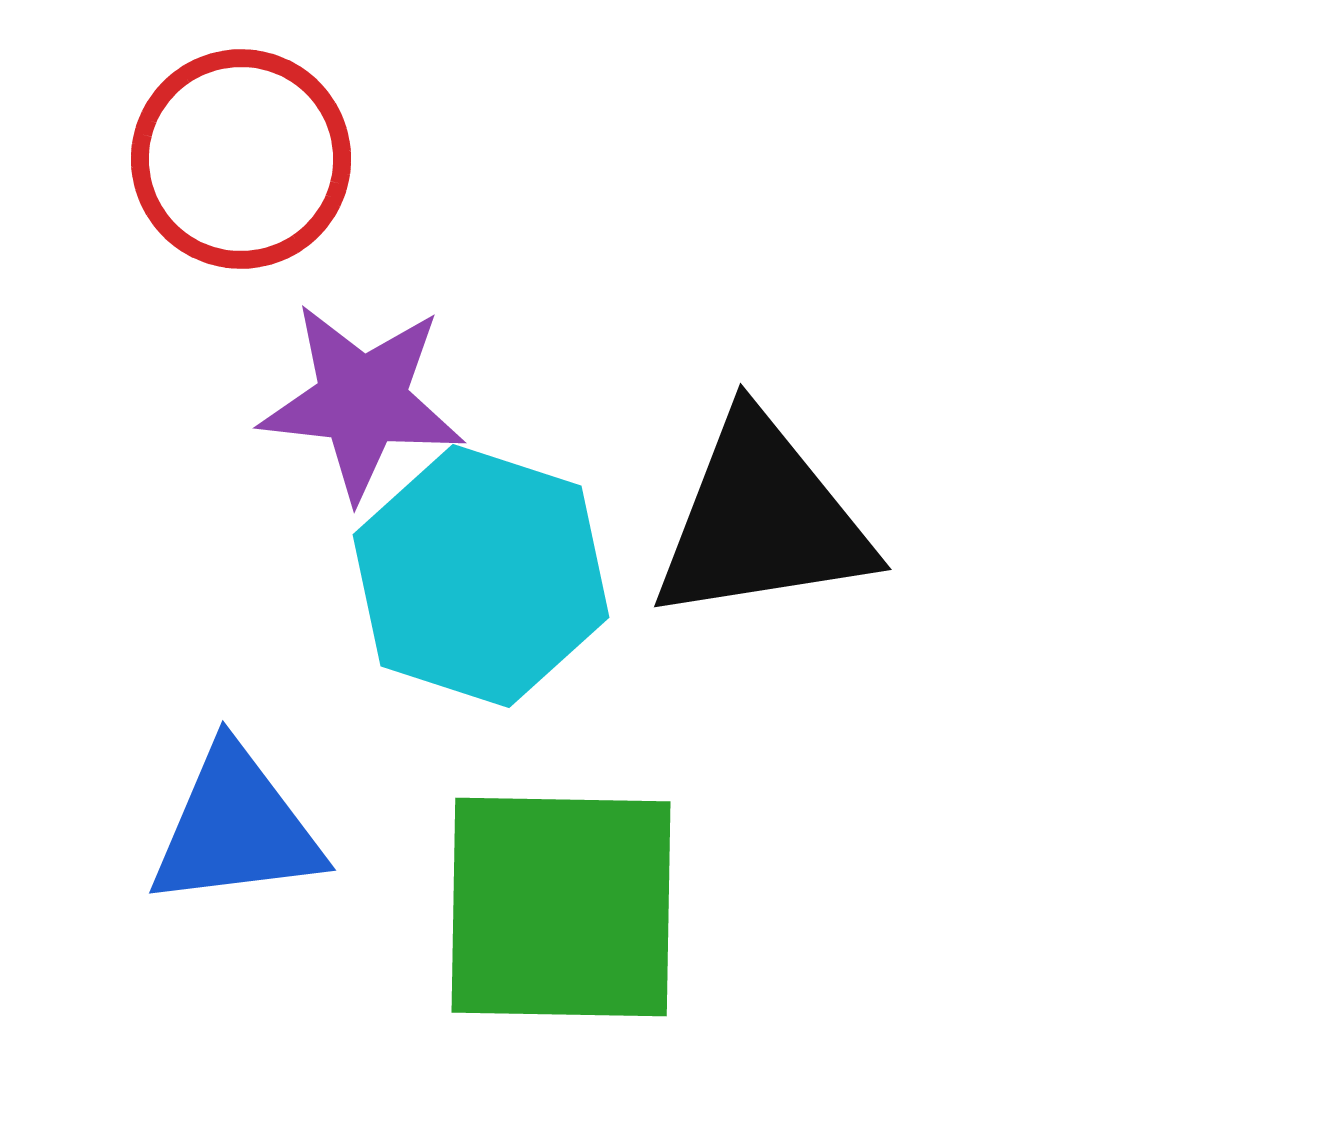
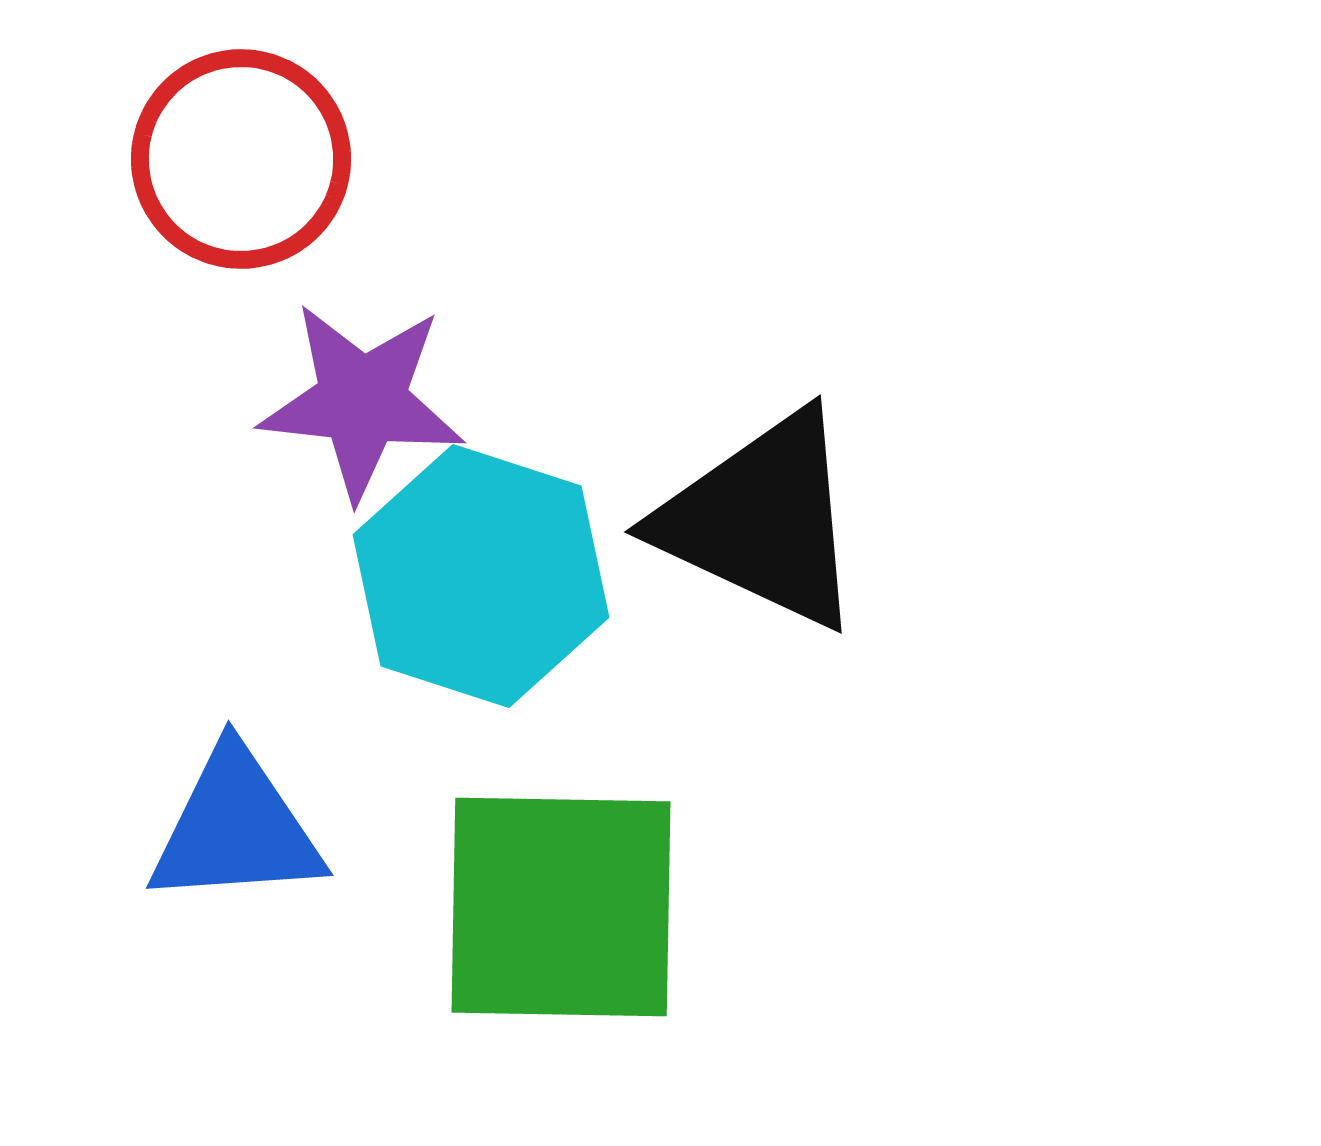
black triangle: rotated 34 degrees clockwise
blue triangle: rotated 3 degrees clockwise
